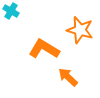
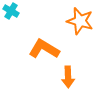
orange star: moved 9 px up
orange arrow: rotated 135 degrees counterclockwise
